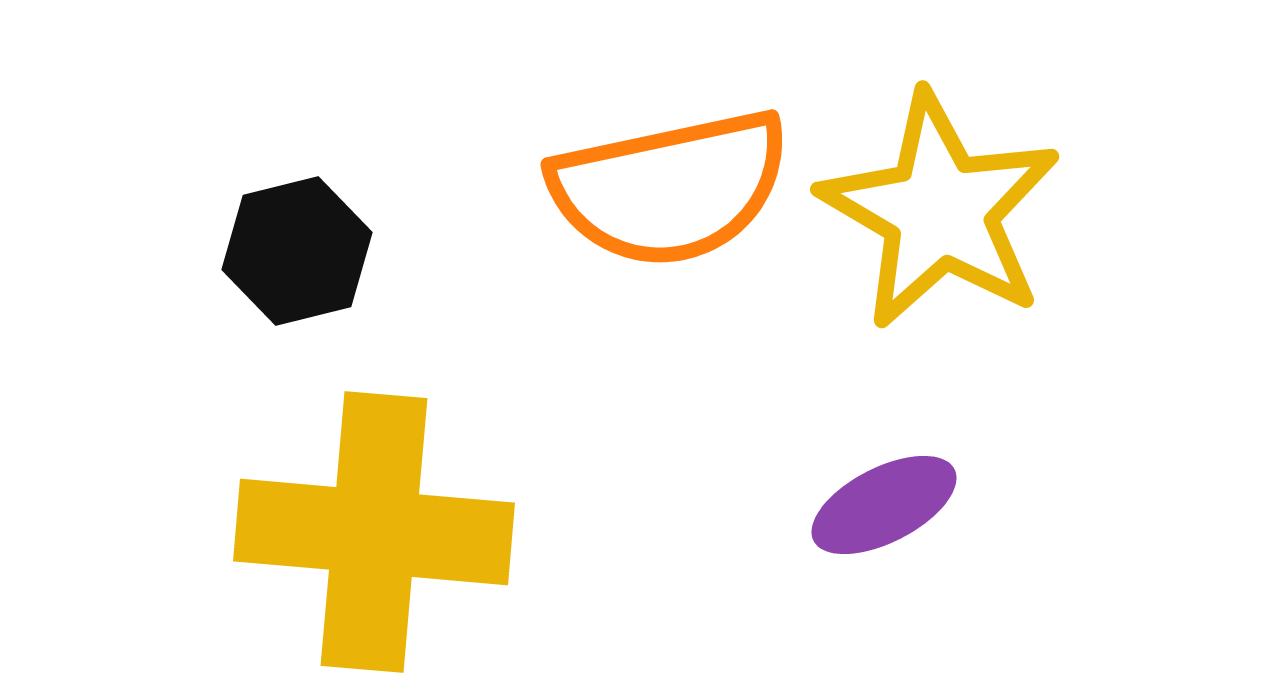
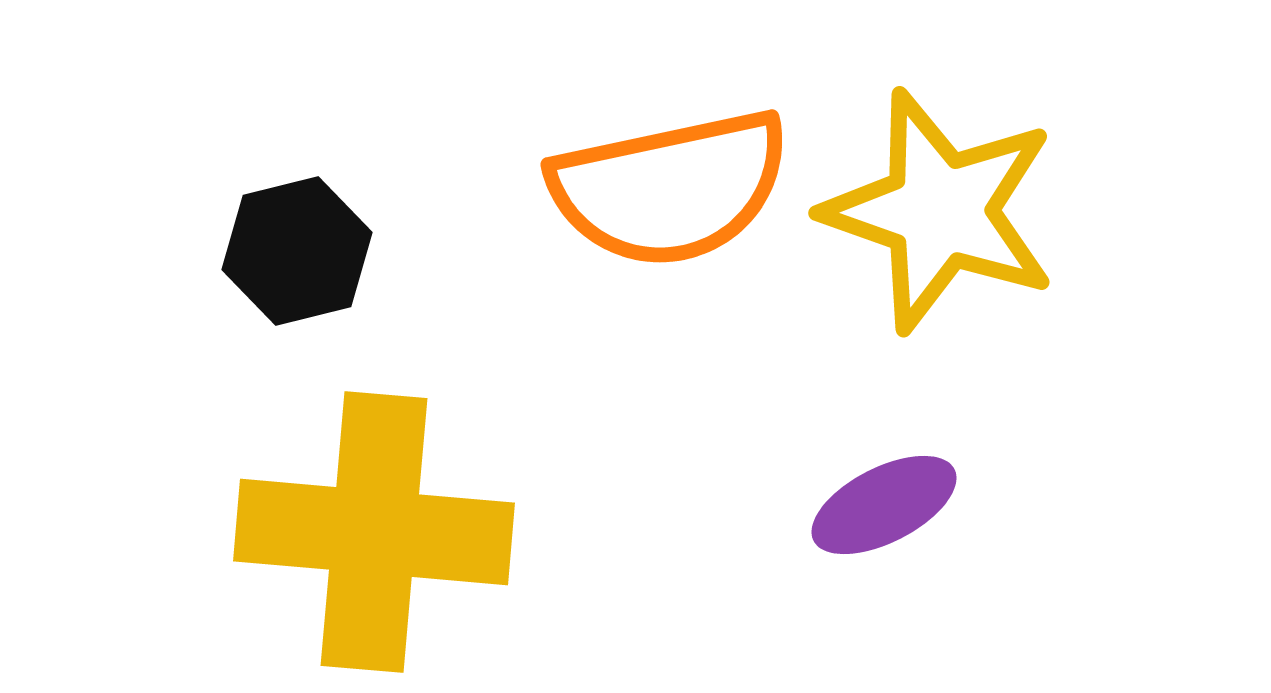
yellow star: rotated 11 degrees counterclockwise
